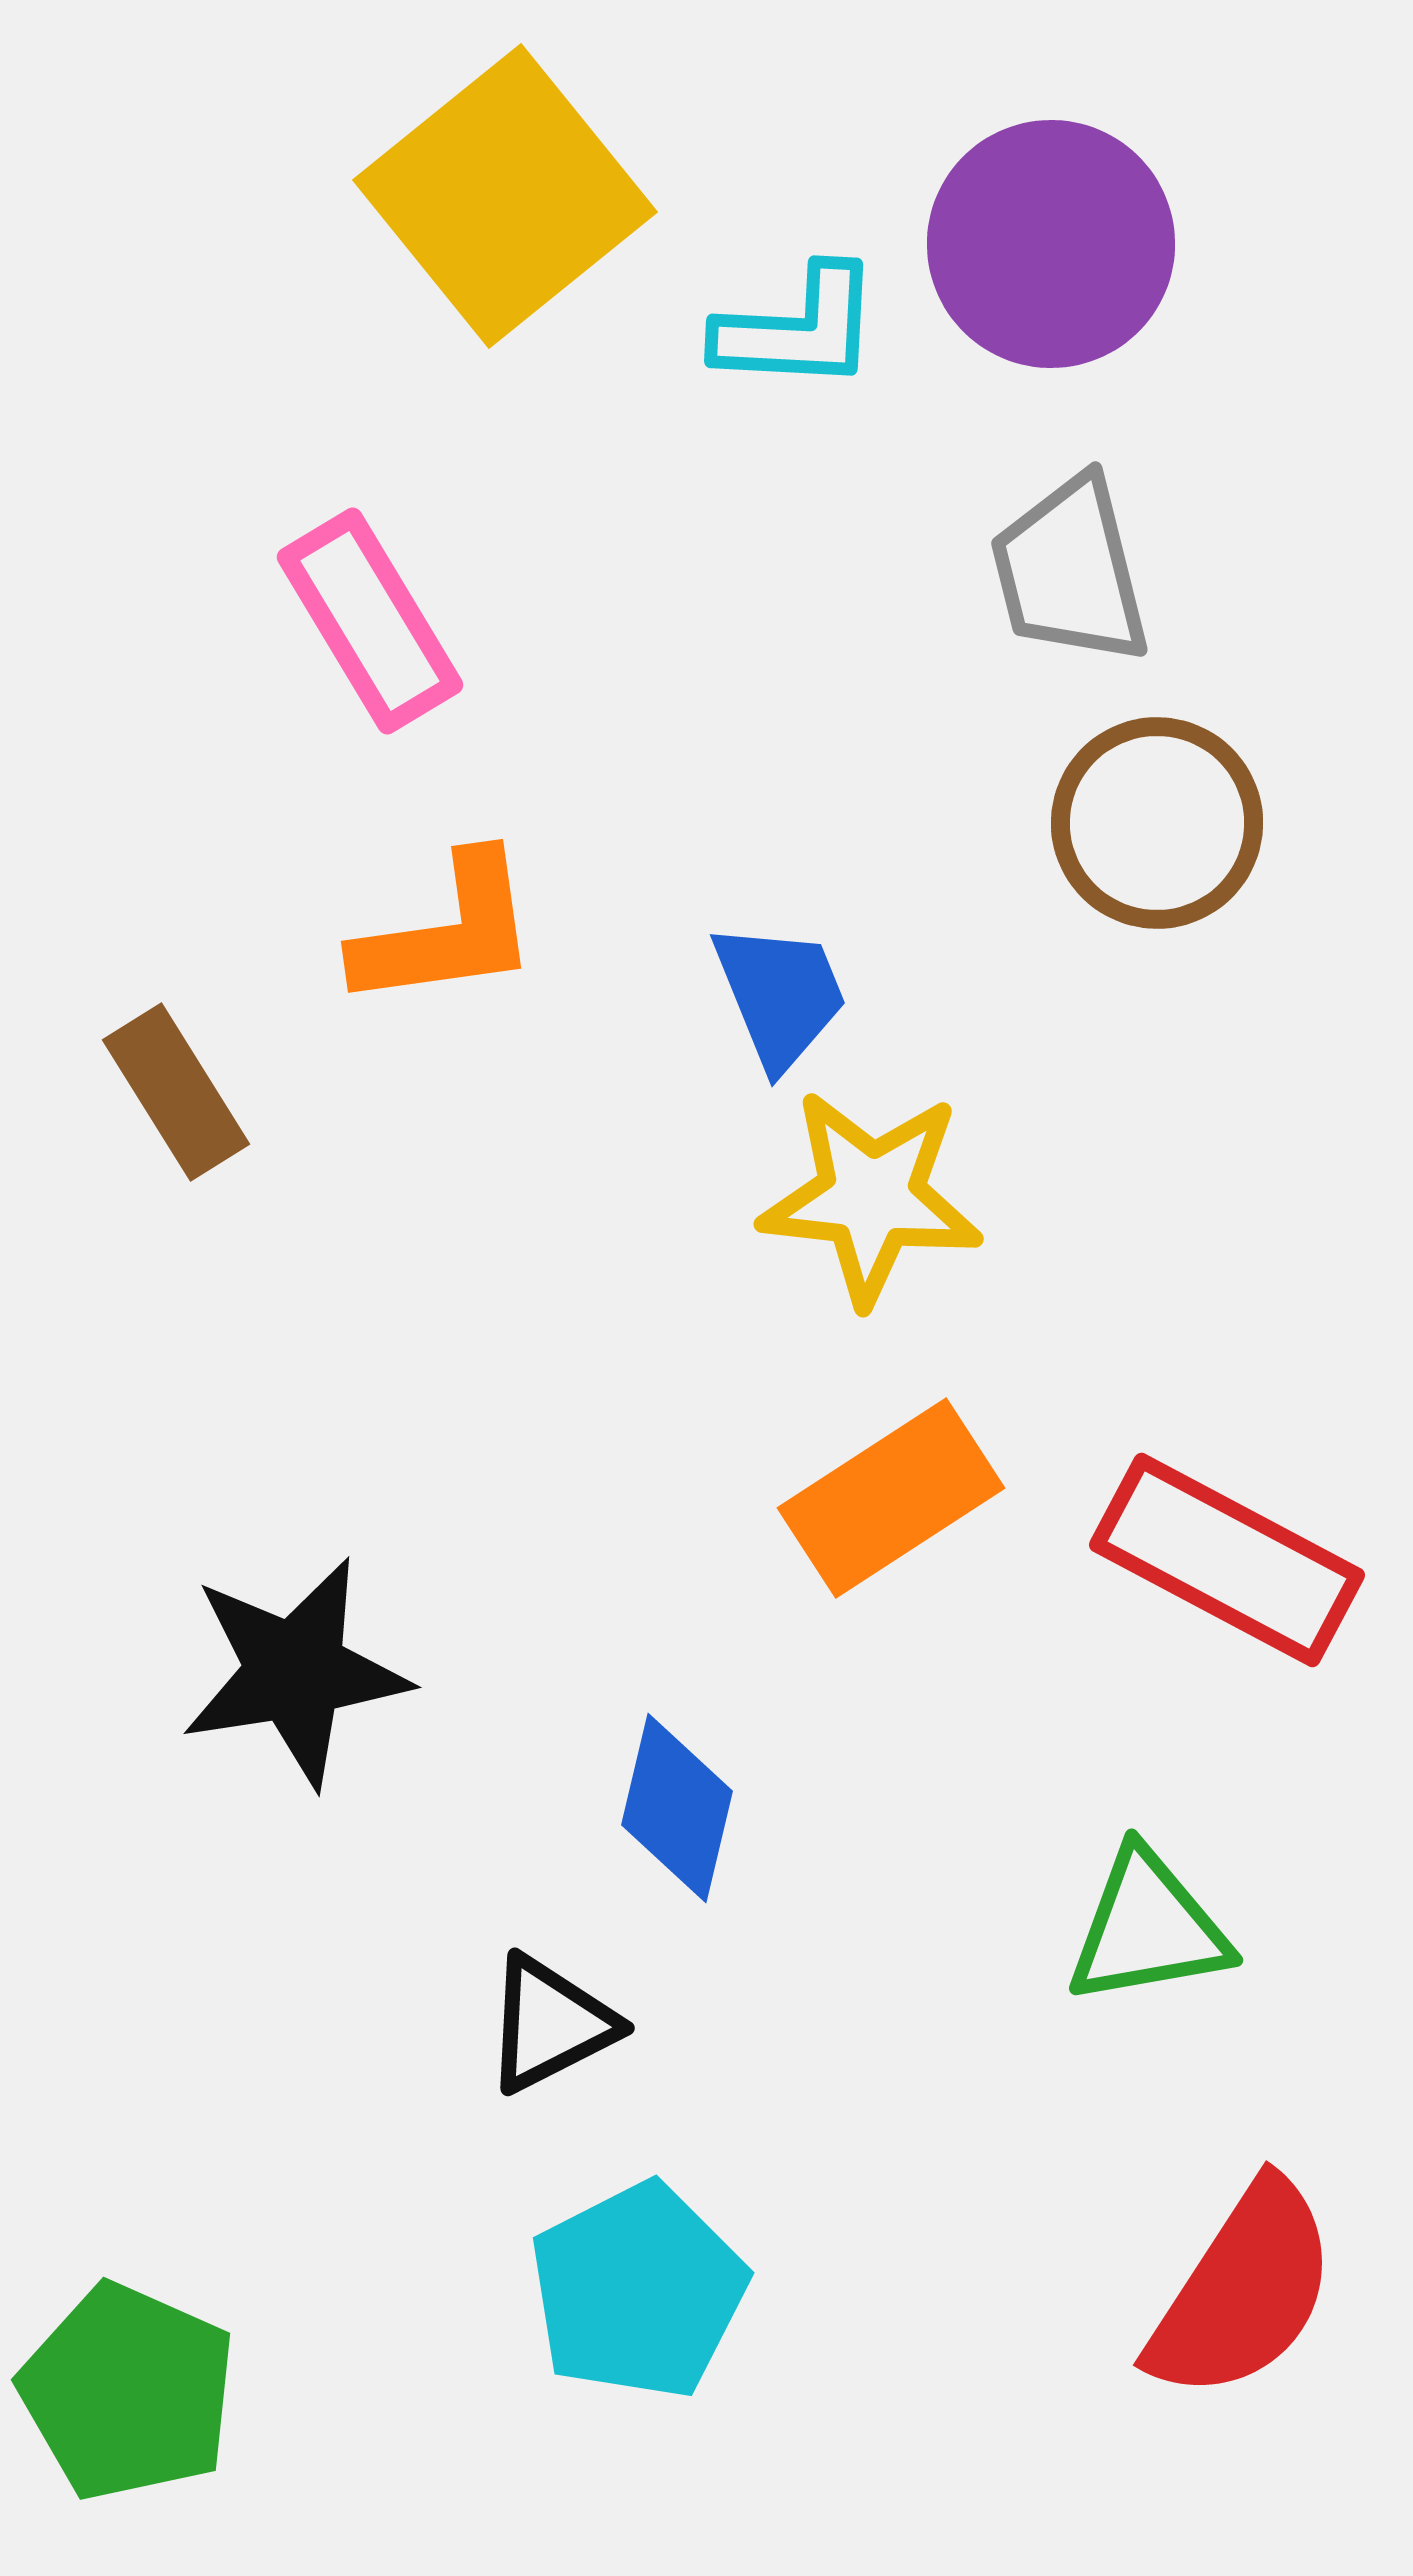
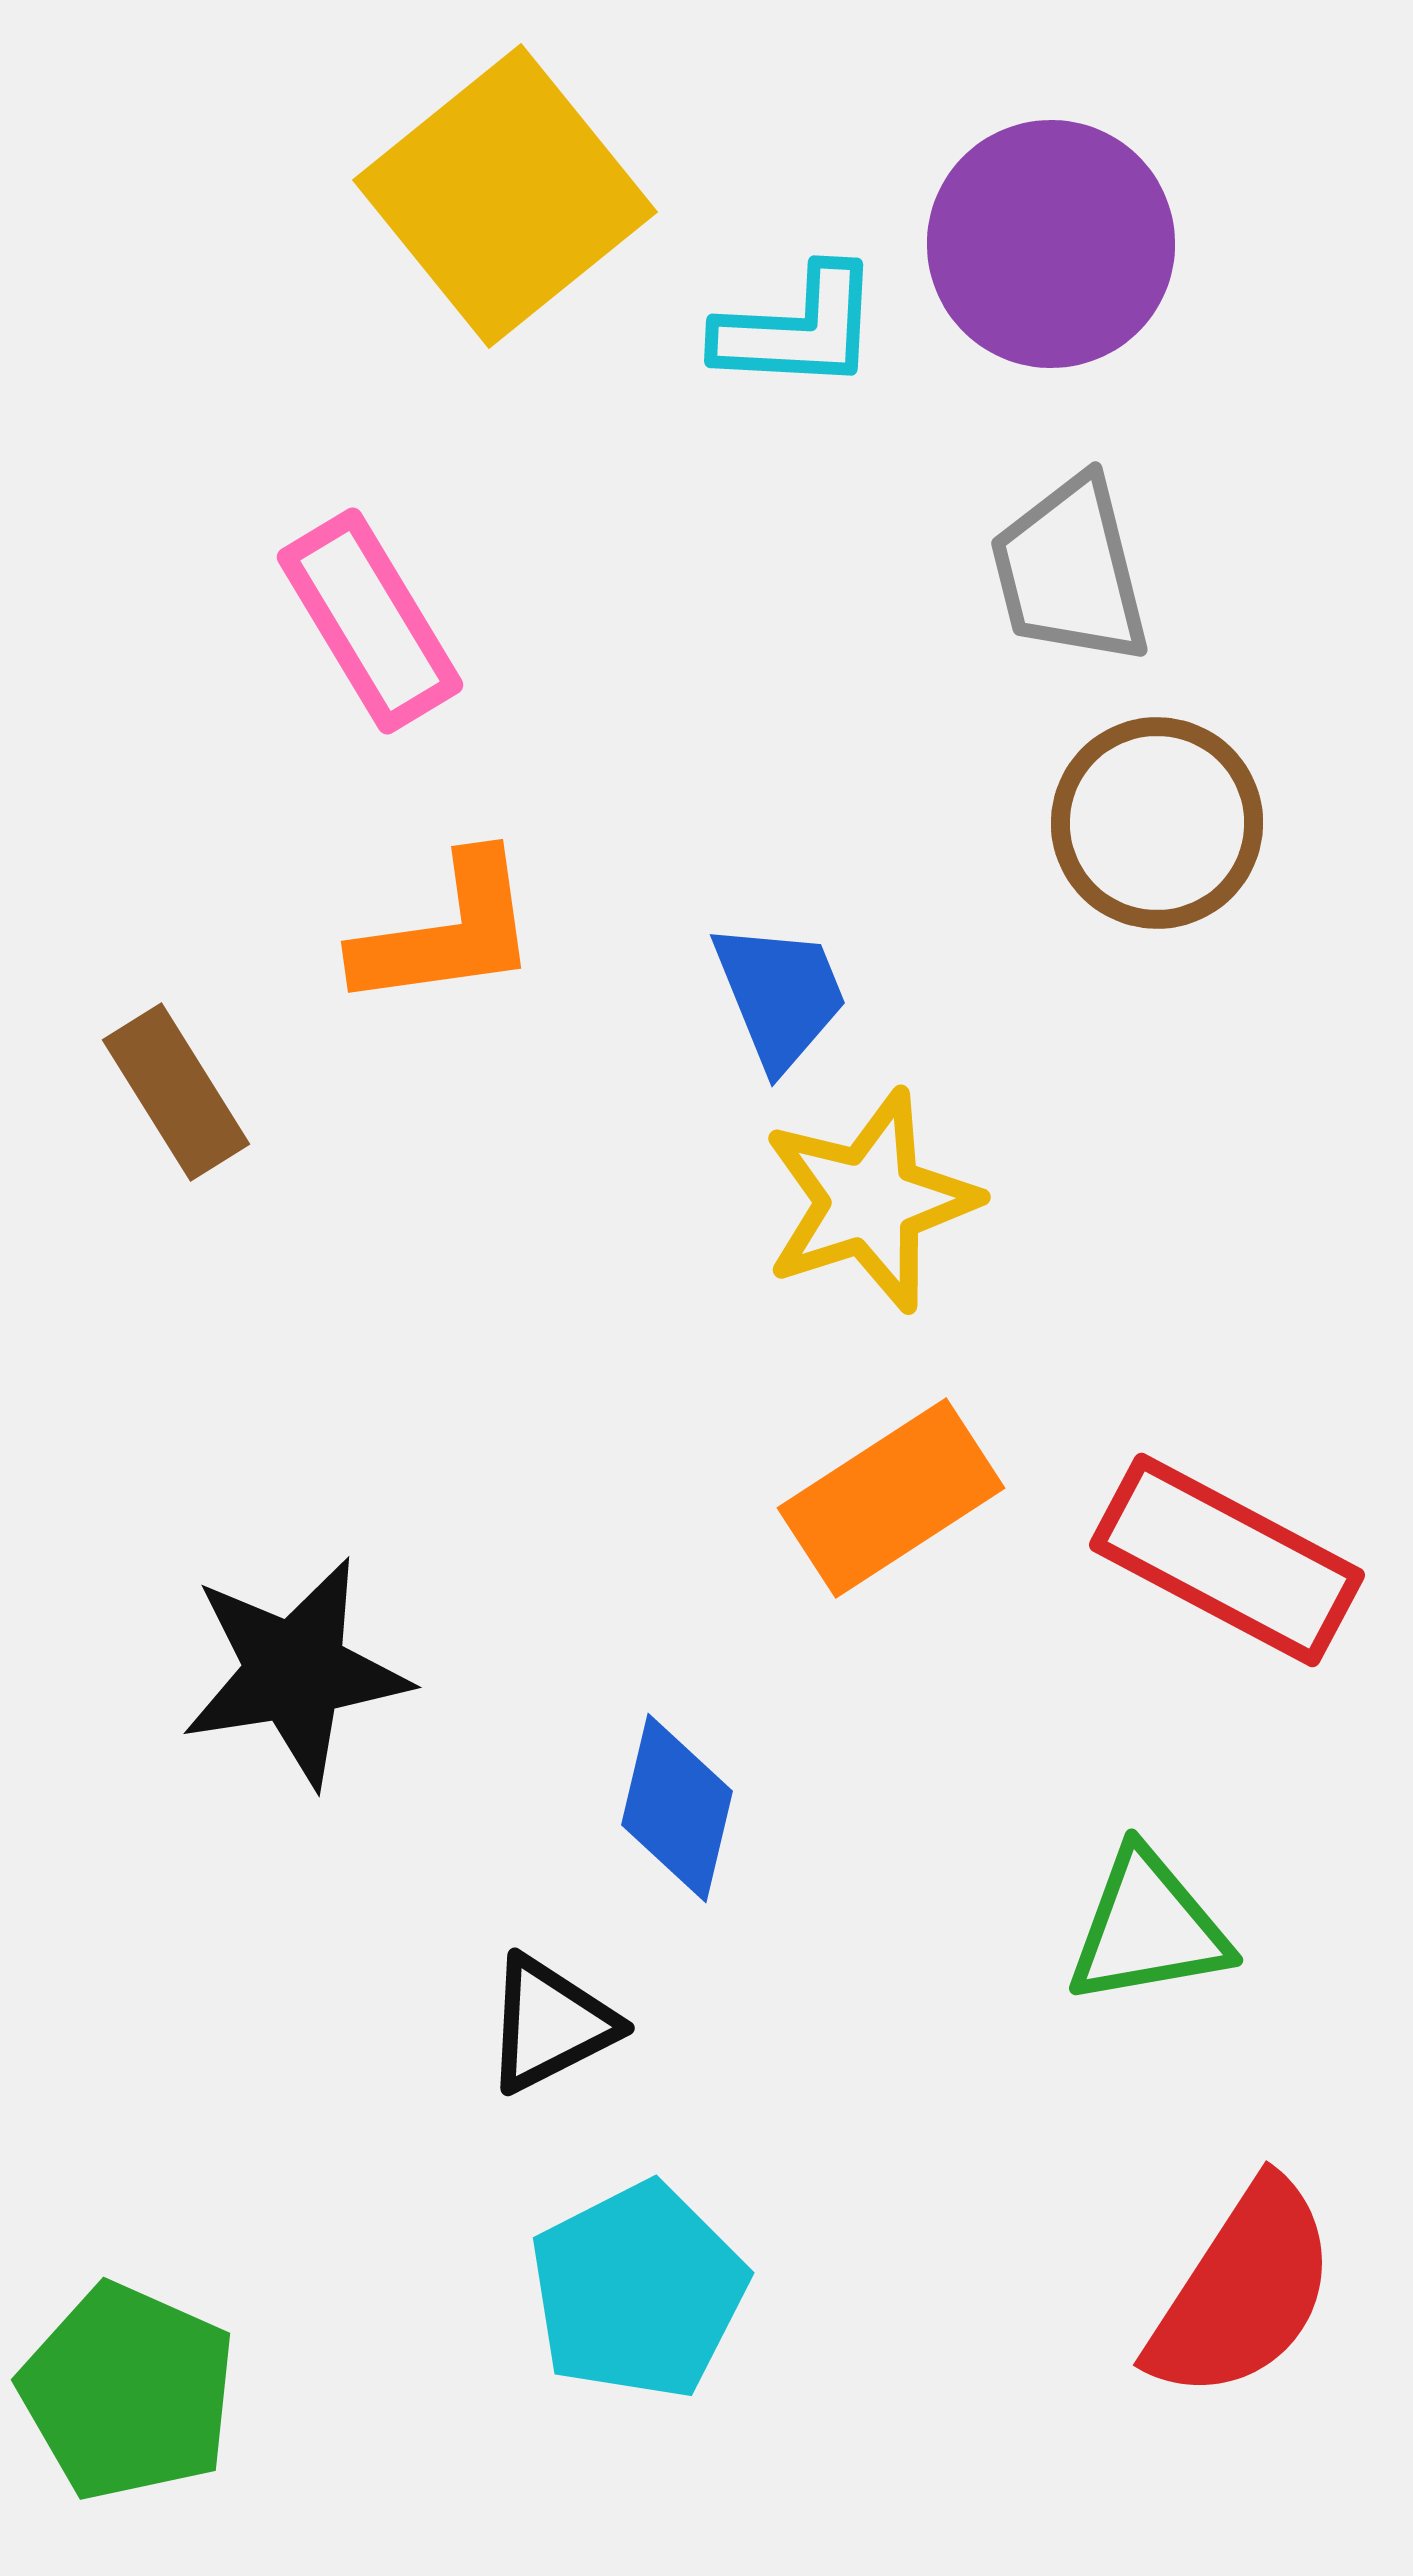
yellow star: moved 1 px left, 4 px down; rotated 24 degrees counterclockwise
